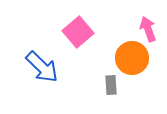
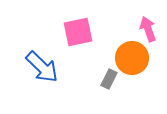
pink square: rotated 28 degrees clockwise
gray rectangle: moved 2 px left, 6 px up; rotated 30 degrees clockwise
